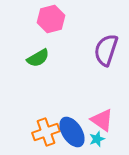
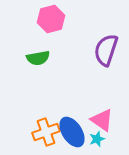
green semicircle: rotated 20 degrees clockwise
